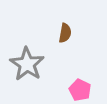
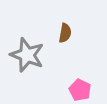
gray star: moved 9 px up; rotated 12 degrees counterclockwise
